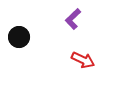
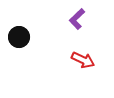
purple L-shape: moved 4 px right
